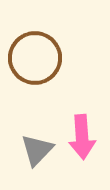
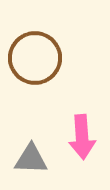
gray triangle: moved 6 px left, 9 px down; rotated 48 degrees clockwise
